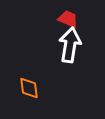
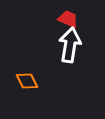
orange diamond: moved 2 px left, 7 px up; rotated 20 degrees counterclockwise
